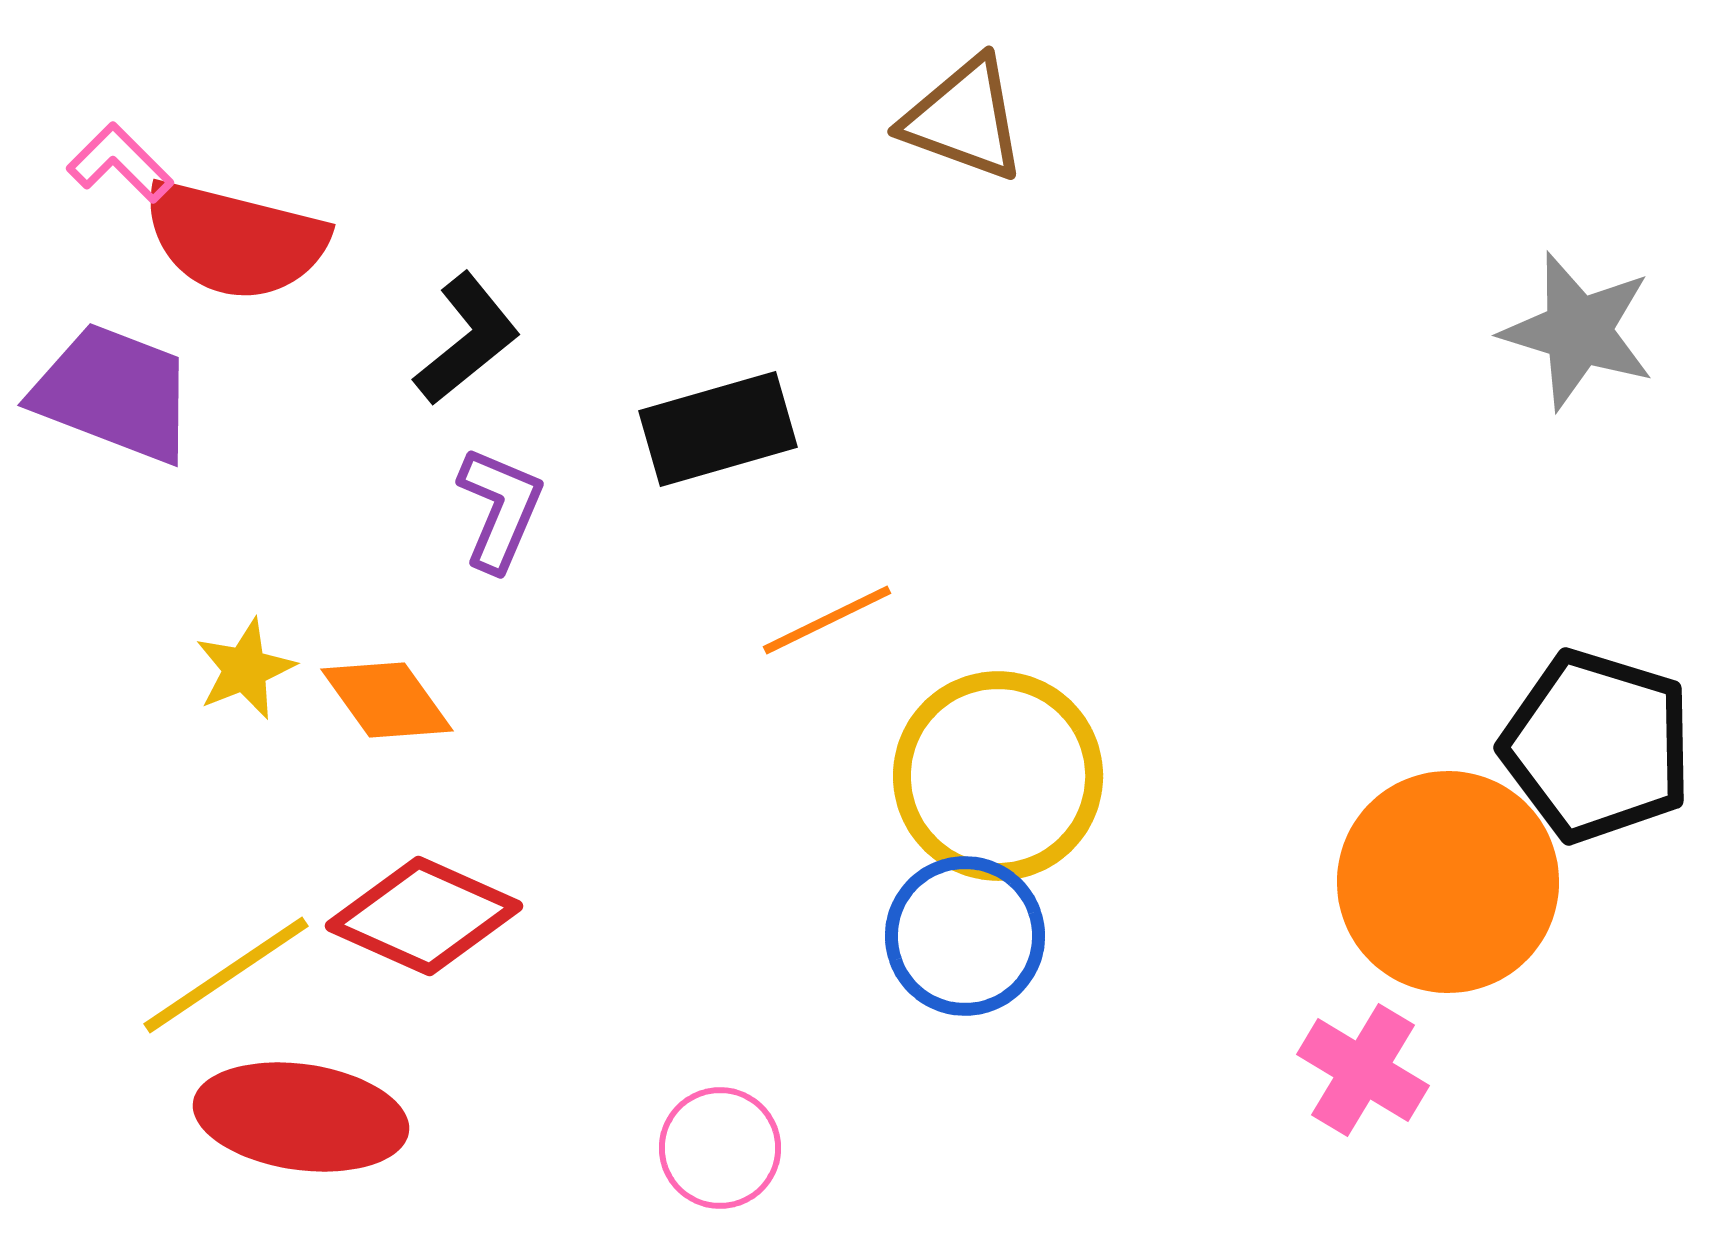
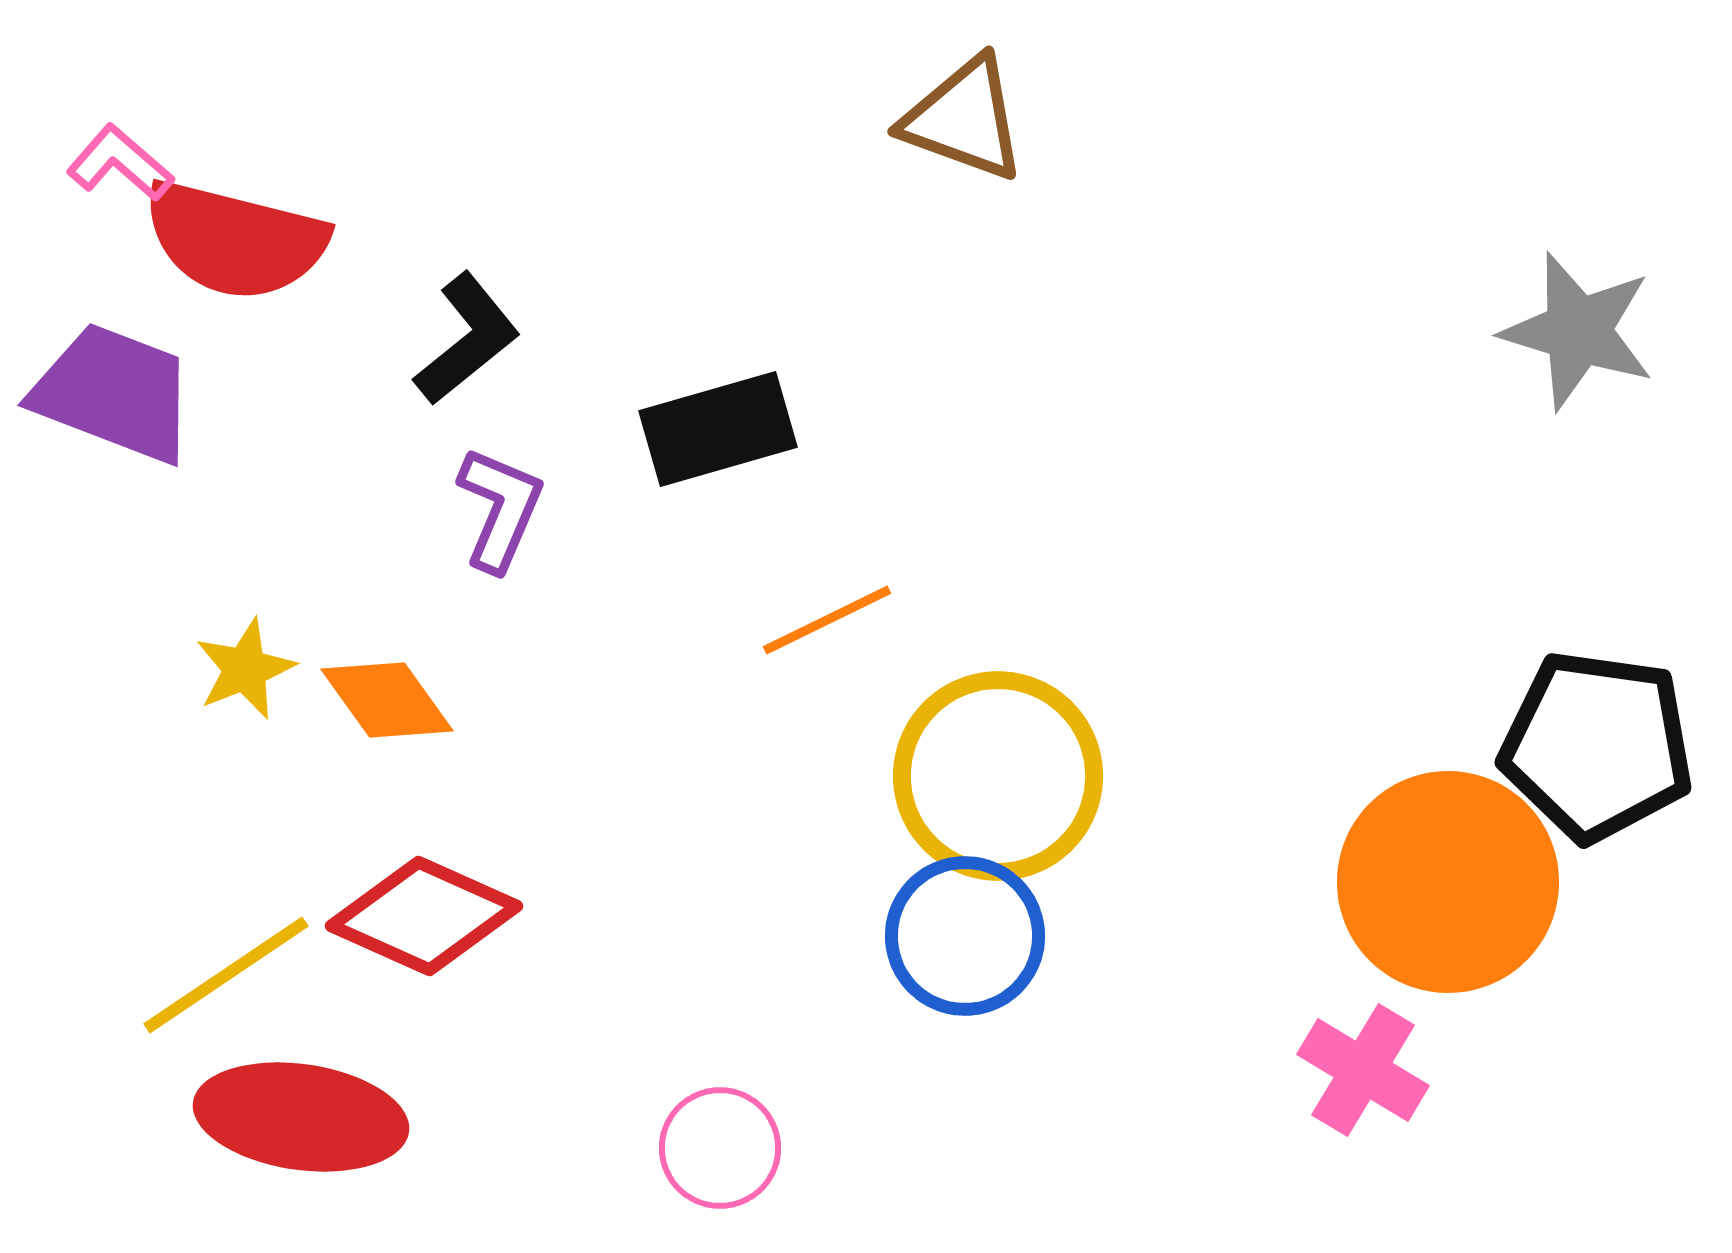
pink L-shape: rotated 4 degrees counterclockwise
black pentagon: rotated 9 degrees counterclockwise
